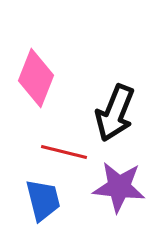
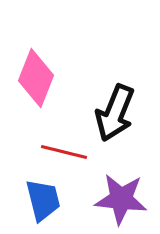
purple star: moved 2 px right, 12 px down
